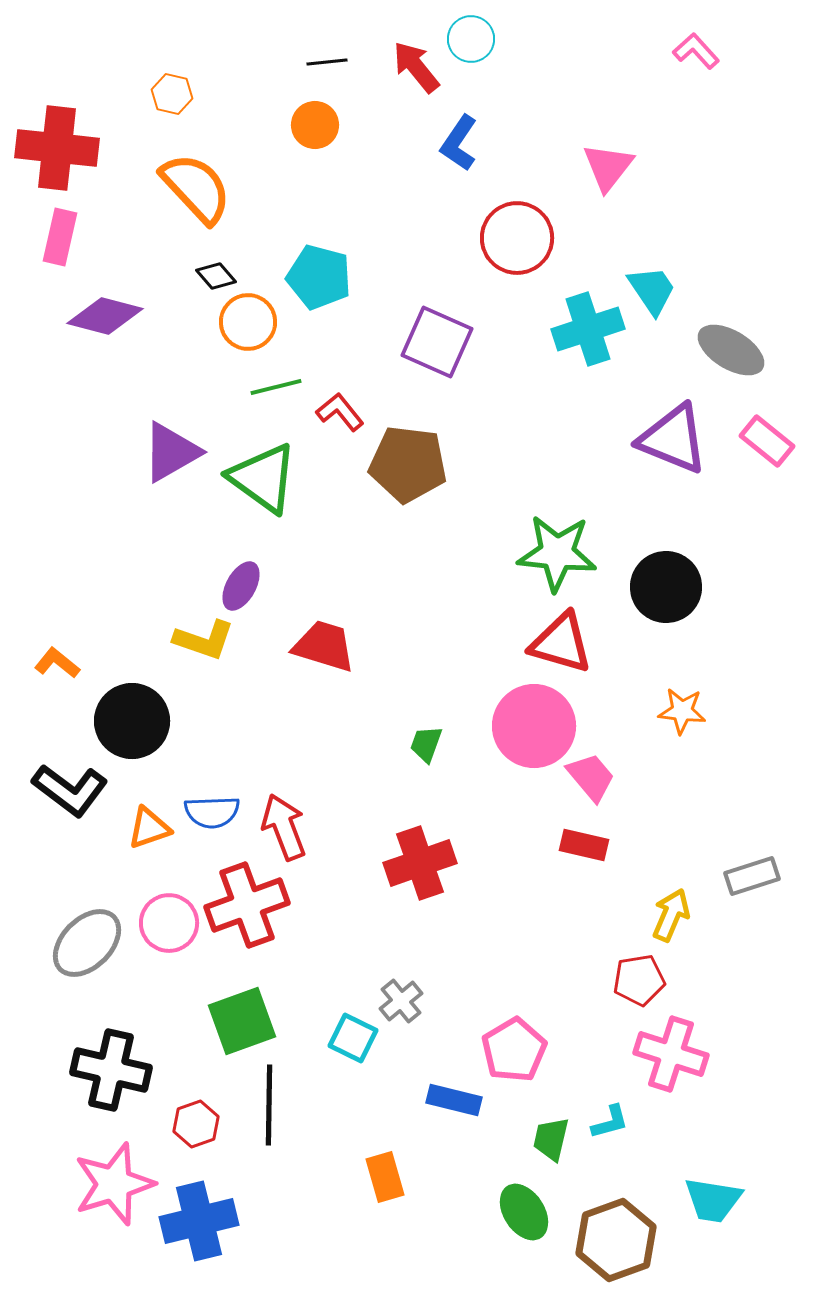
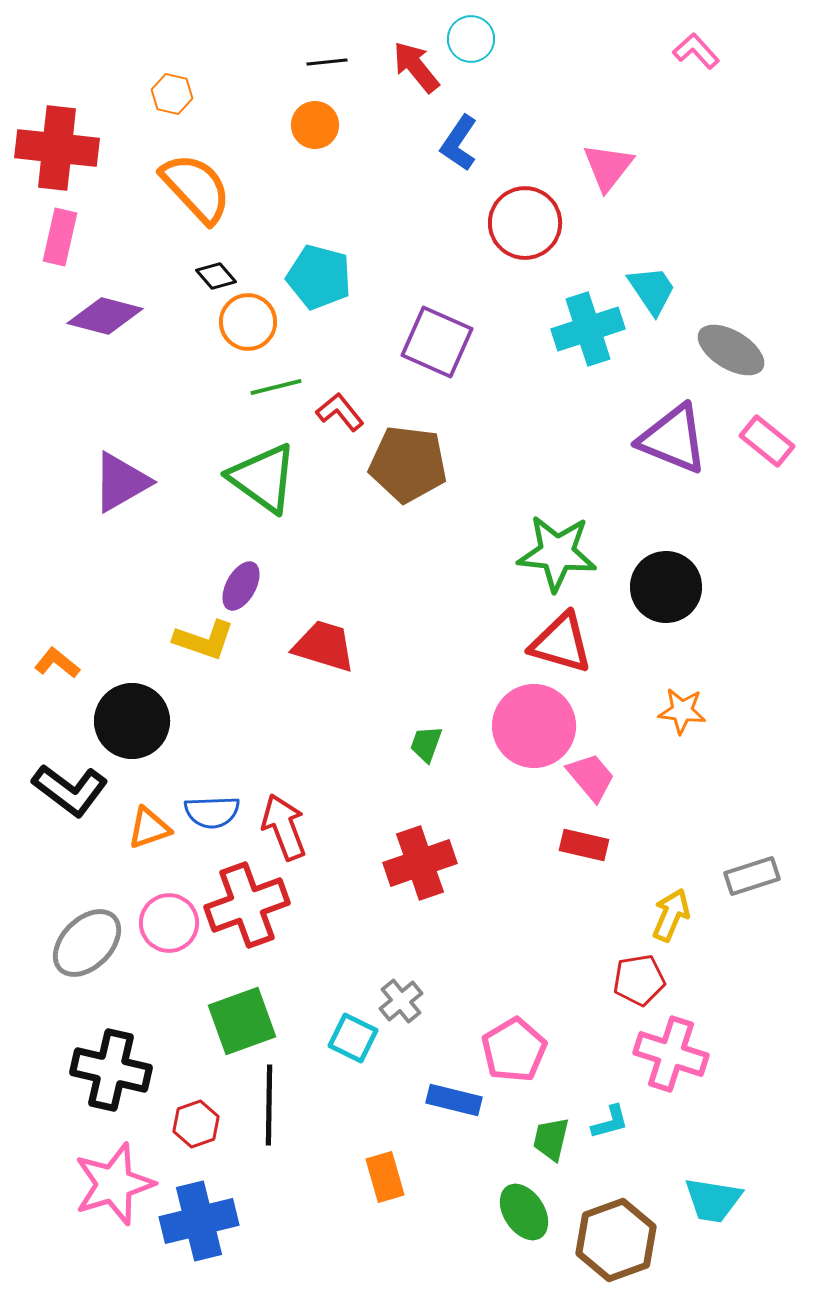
red circle at (517, 238): moved 8 px right, 15 px up
purple triangle at (171, 452): moved 50 px left, 30 px down
